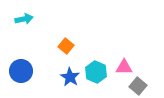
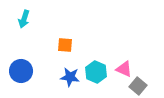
cyan arrow: rotated 120 degrees clockwise
orange square: moved 1 px left, 1 px up; rotated 35 degrees counterclockwise
pink triangle: moved 2 px down; rotated 24 degrees clockwise
blue star: rotated 24 degrees counterclockwise
